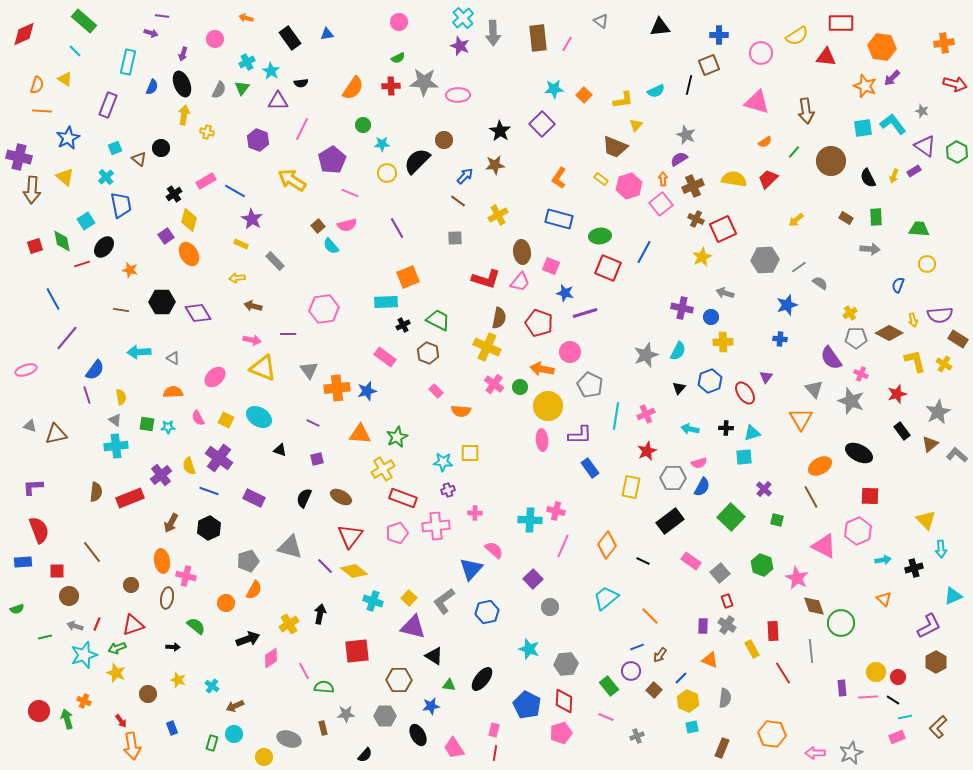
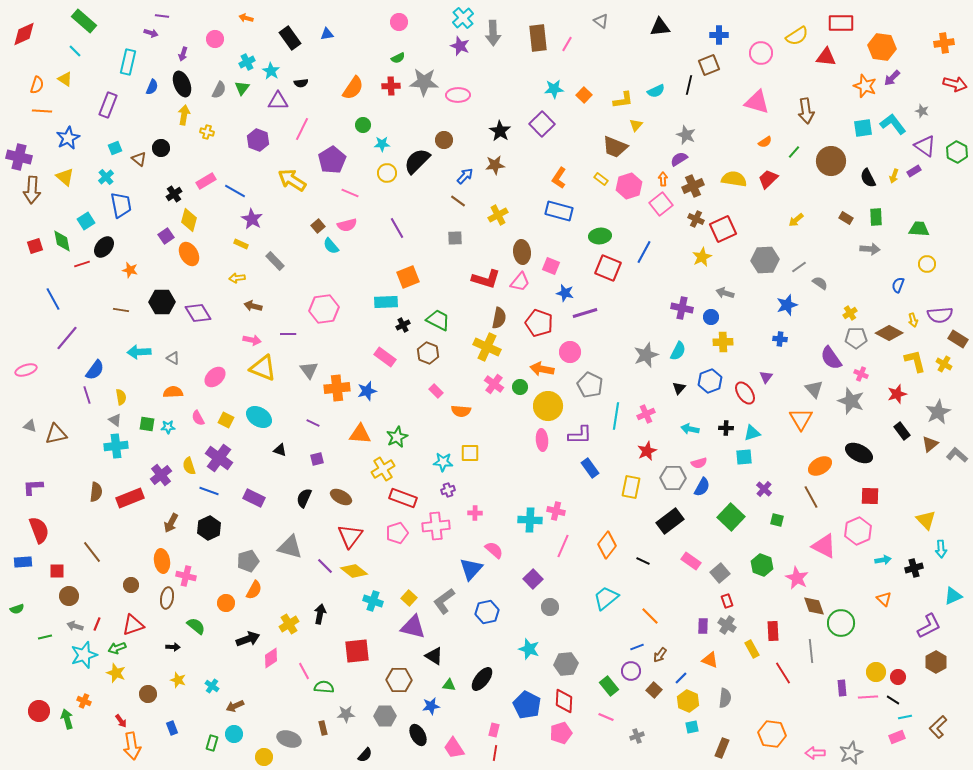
blue rectangle at (559, 219): moved 8 px up
